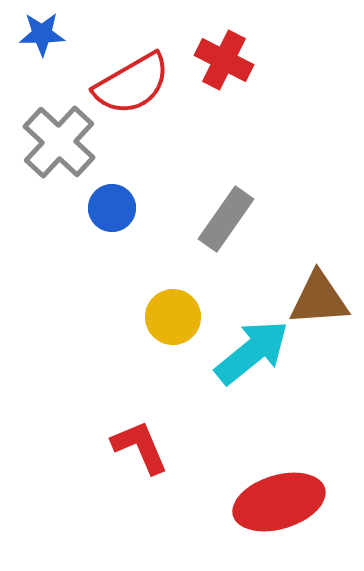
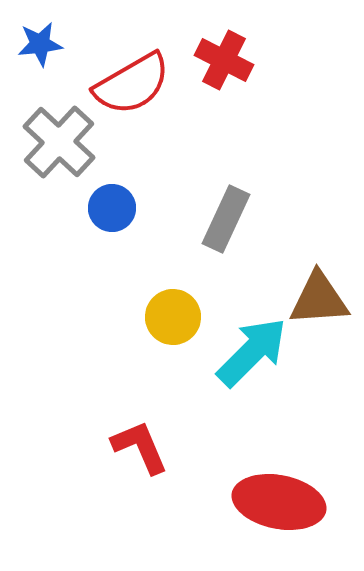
blue star: moved 2 px left, 10 px down; rotated 6 degrees counterclockwise
gray rectangle: rotated 10 degrees counterclockwise
cyan arrow: rotated 6 degrees counterclockwise
red ellipse: rotated 28 degrees clockwise
